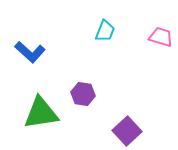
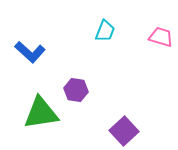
purple hexagon: moved 7 px left, 4 px up
purple square: moved 3 px left
